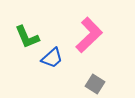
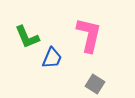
pink L-shape: rotated 33 degrees counterclockwise
blue trapezoid: rotated 25 degrees counterclockwise
